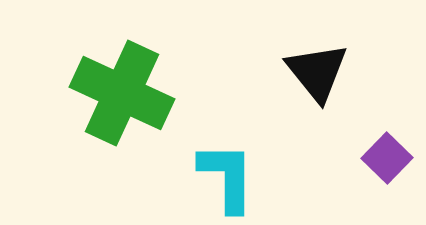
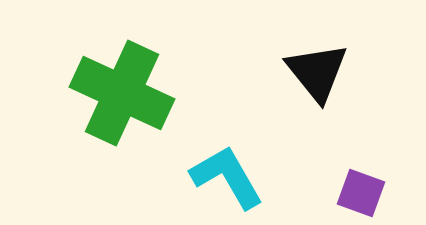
purple square: moved 26 px left, 35 px down; rotated 24 degrees counterclockwise
cyan L-shape: rotated 30 degrees counterclockwise
